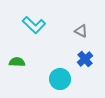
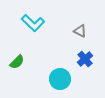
cyan L-shape: moved 1 px left, 2 px up
gray triangle: moved 1 px left
green semicircle: rotated 133 degrees clockwise
